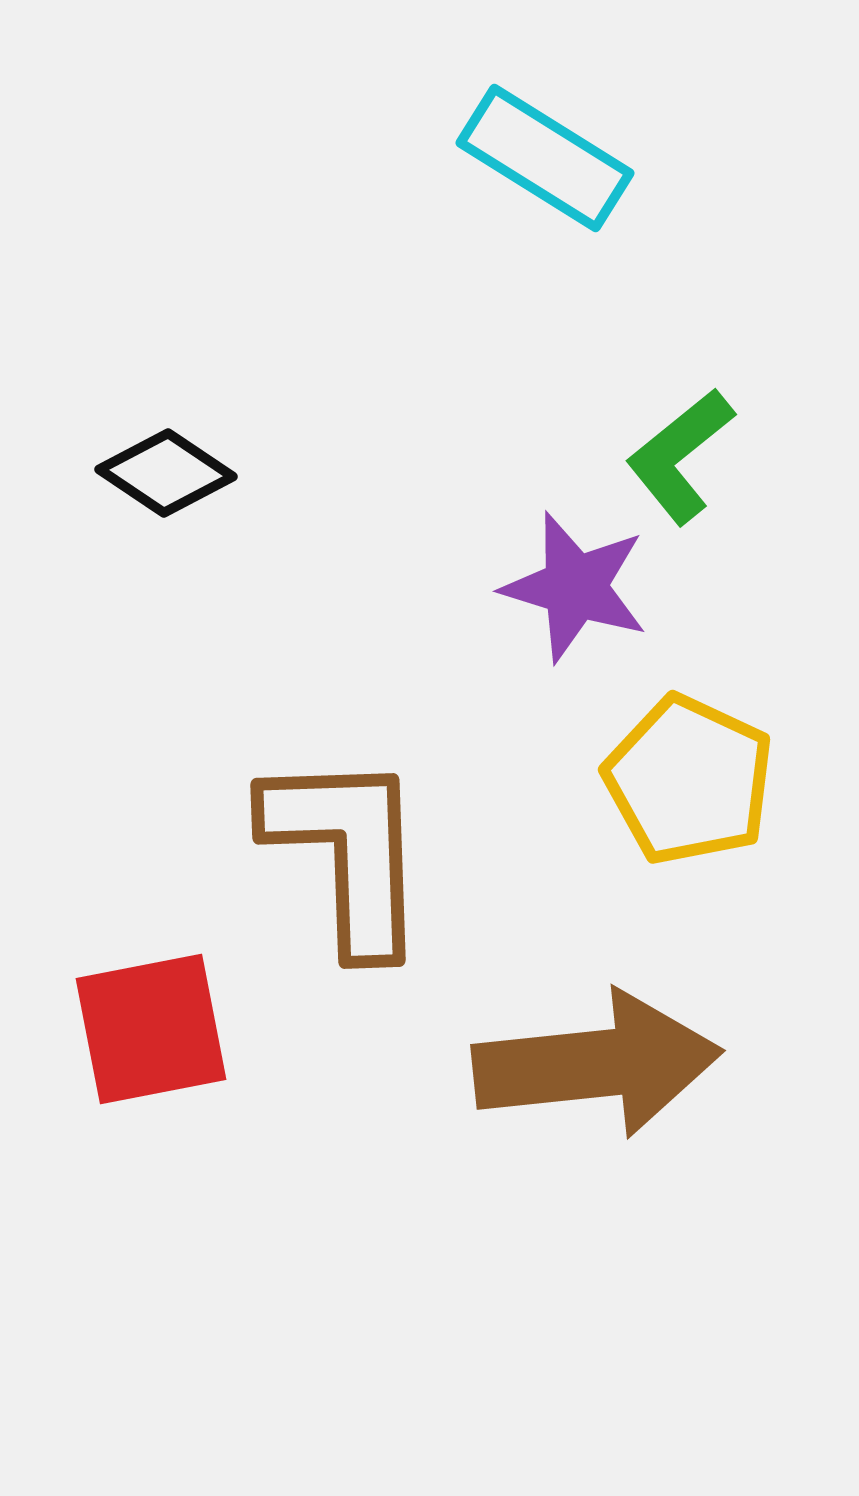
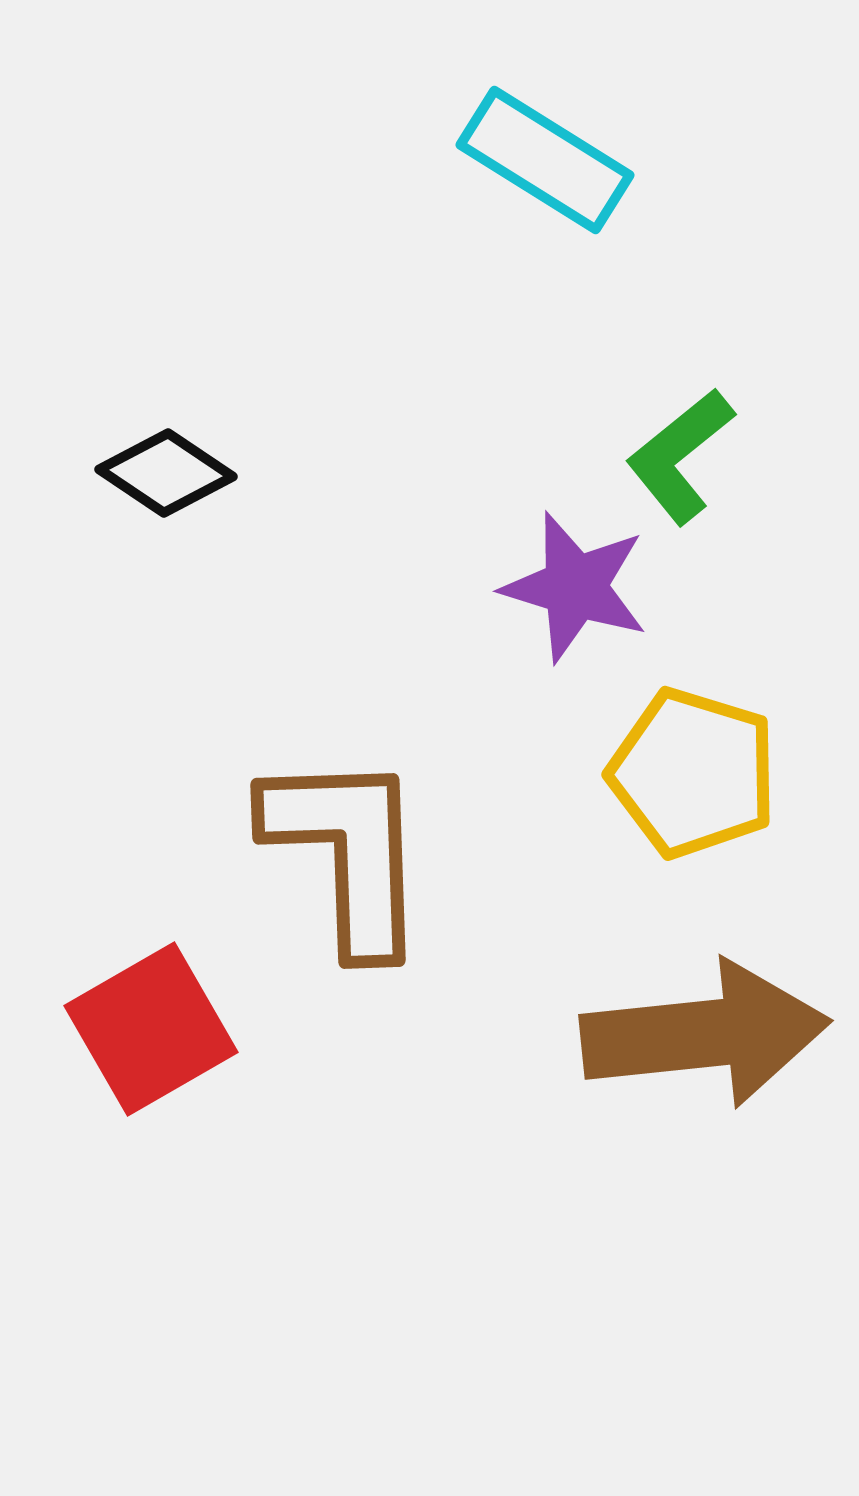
cyan rectangle: moved 2 px down
yellow pentagon: moved 4 px right, 7 px up; rotated 8 degrees counterclockwise
red square: rotated 19 degrees counterclockwise
brown arrow: moved 108 px right, 30 px up
